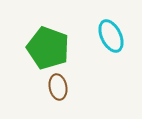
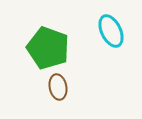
cyan ellipse: moved 5 px up
